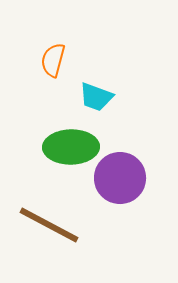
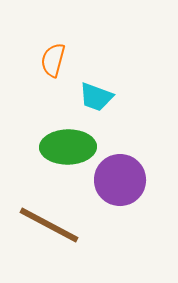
green ellipse: moved 3 px left
purple circle: moved 2 px down
